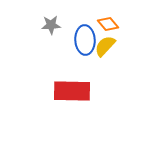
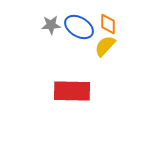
orange diamond: rotated 40 degrees clockwise
blue ellipse: moved 6 px left, 13 px up; rotated 56 degrees counterclockwise
